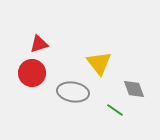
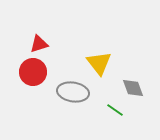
red circle: moved 1 px right, 1 px up
gray diamond: moved 1 px left, 1 px up
